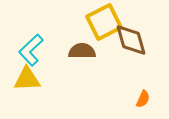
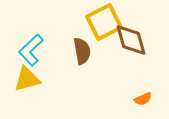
brown semicircle: rotated 80 degrees clockwise
yellow triangle: rotated 12 degrees counterclockwise
orange semicircle: rotated 42 degrees clockwise
